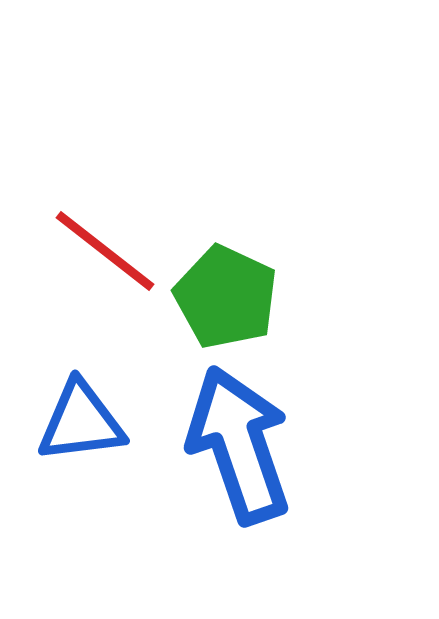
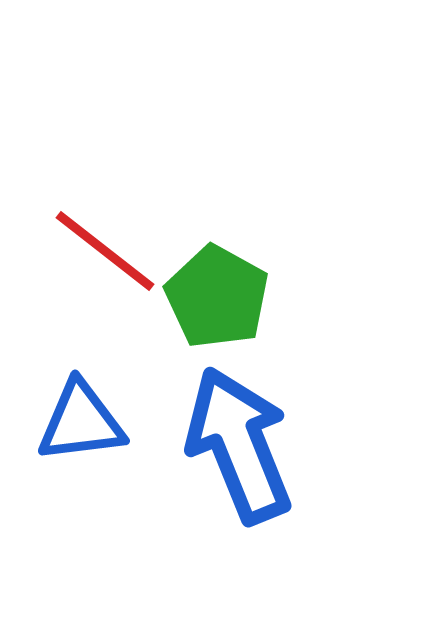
green pentagon: moved 9 px left; rotated 4 degrees clockwise
blue arrow: rotated 3 degrees counterclockwise
